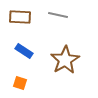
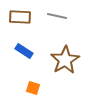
gray line: moved 1 px left, 1 px down
orange square: moved 13 px right, 5 px down
